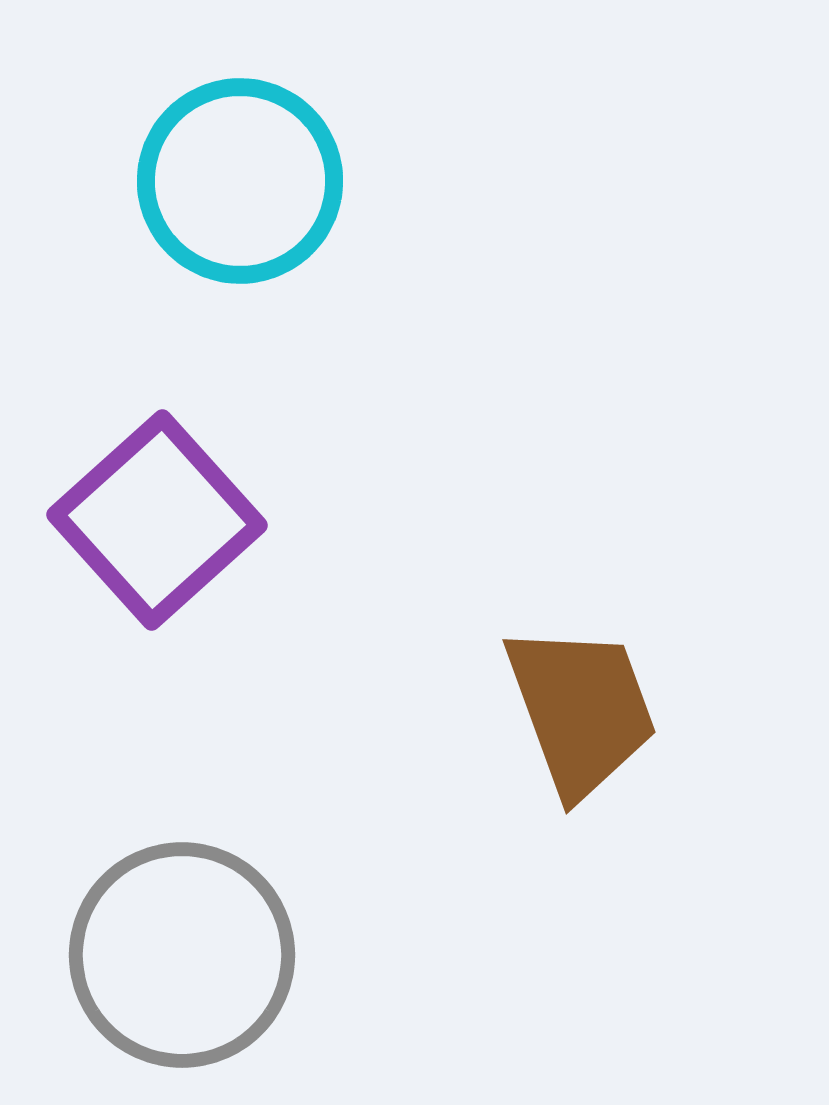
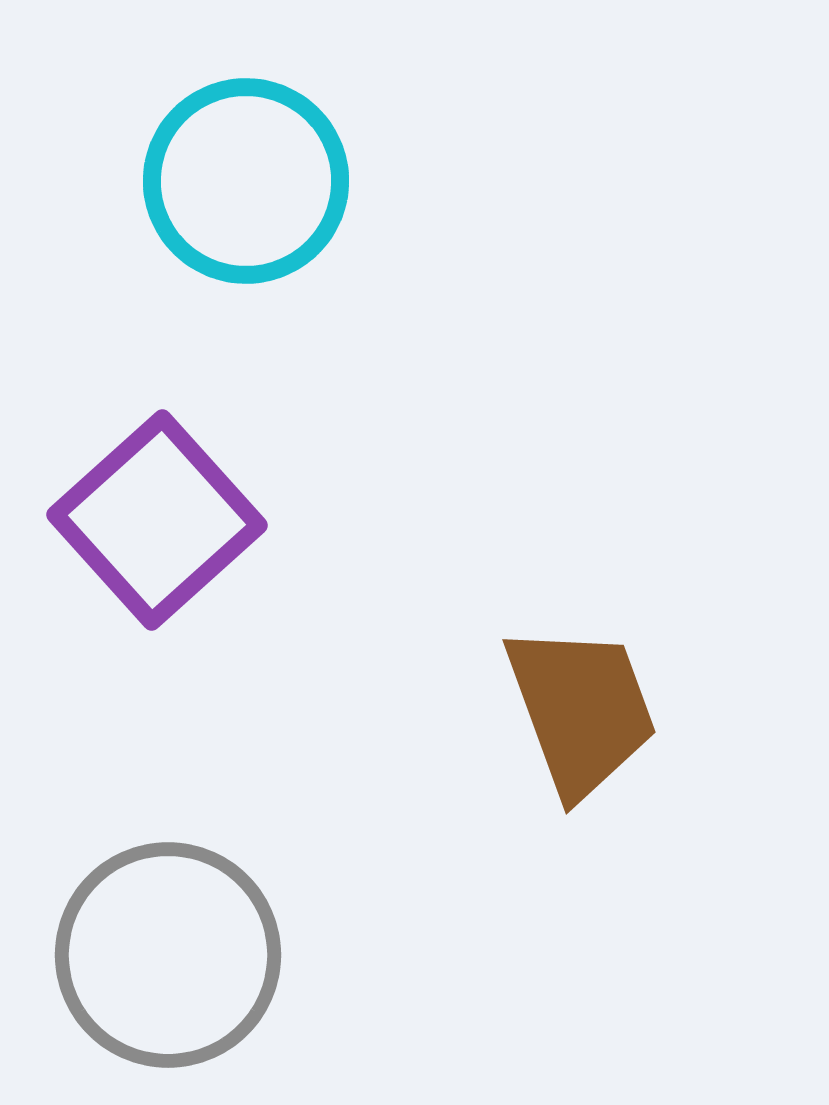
cyan circle: moved 6 px right
gray circle: moved 14 px left
